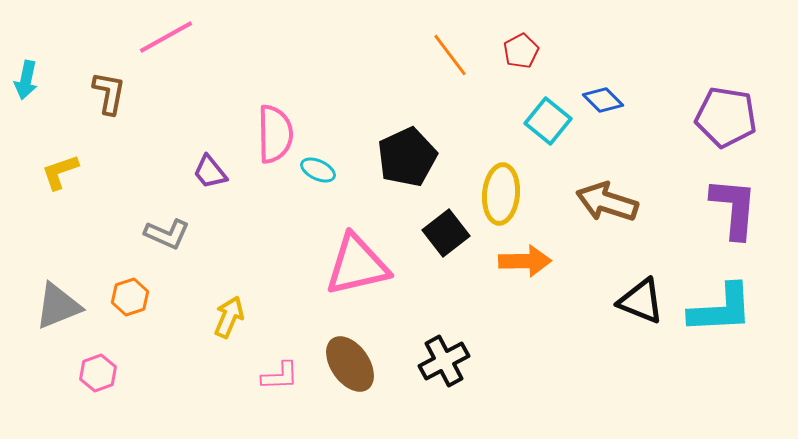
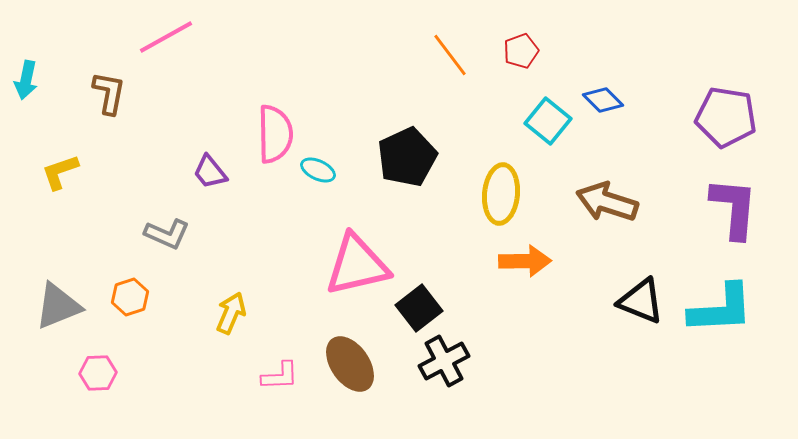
red pentagon: rotated 8 degrees clockwise
black square: moved 27 px left, 75 px down
yellow arrow: moved 2 px right, 4 px up
pink hexagon: rotated 18 degrees clockwise
